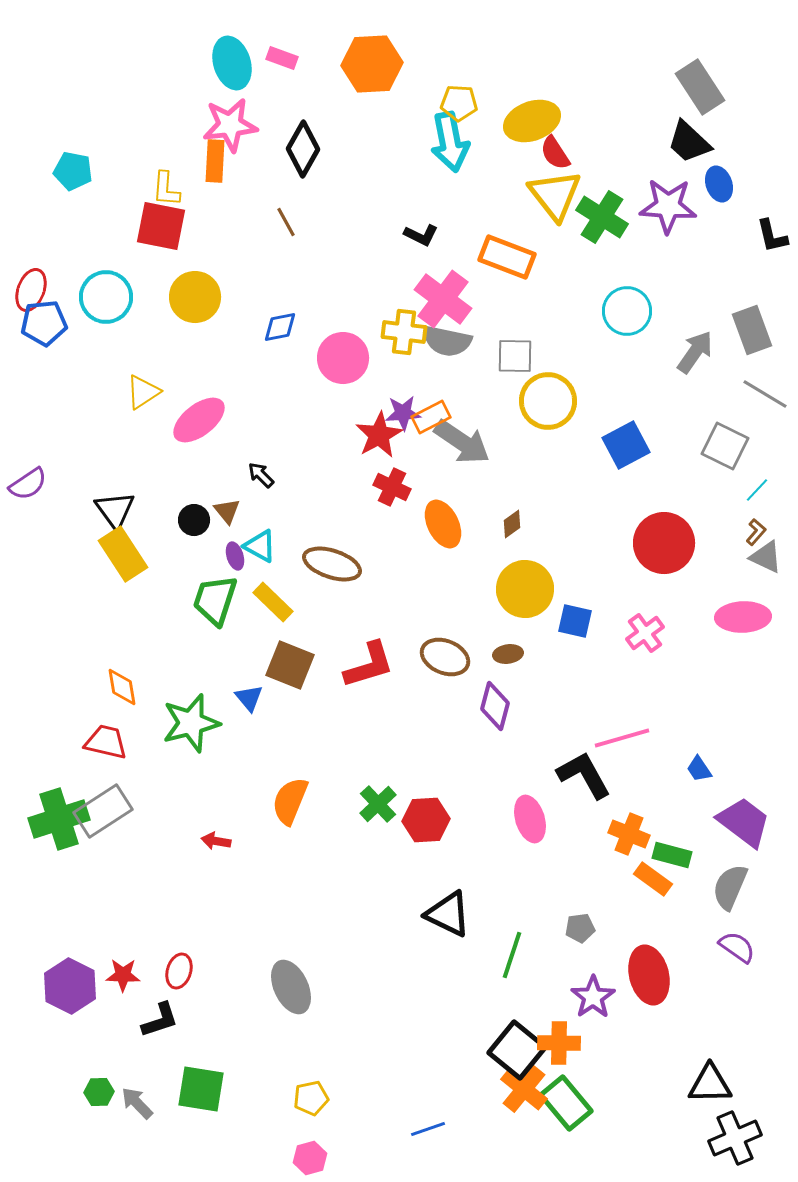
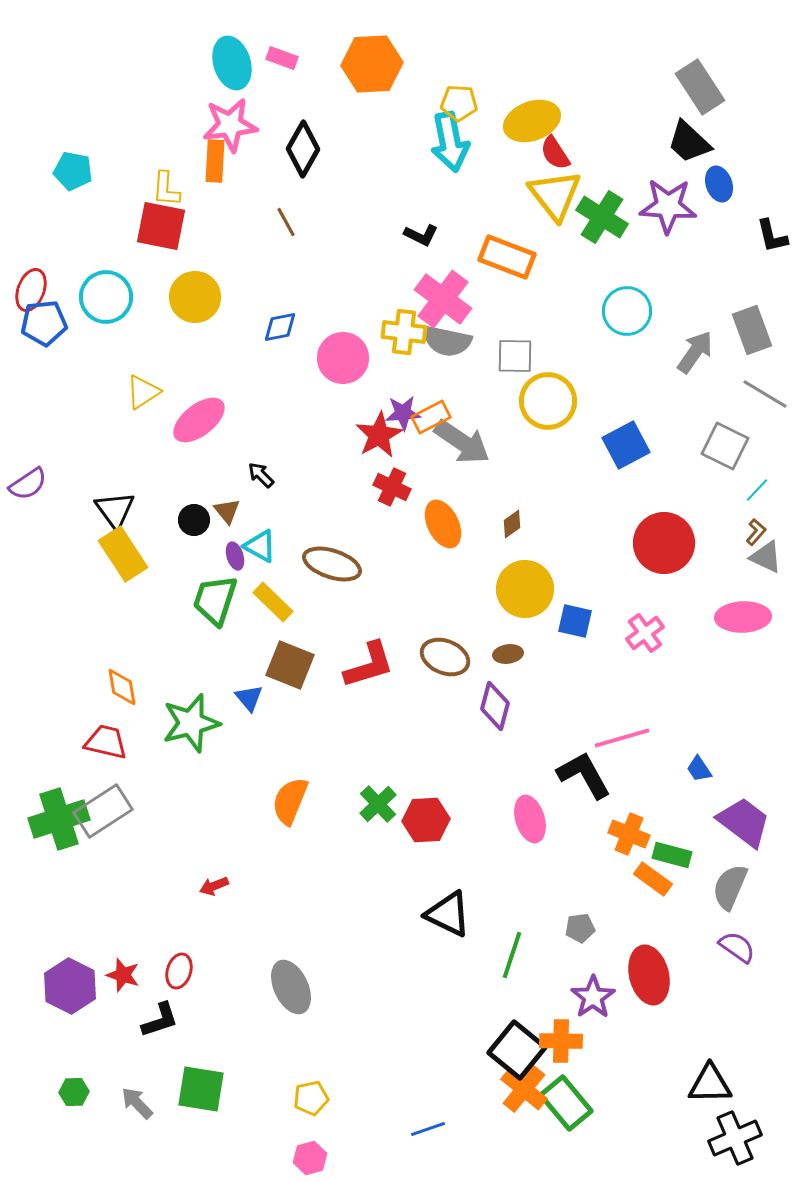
red arrow at (216, 841): moved 2 px left, 45 px down; rotated 32 degrees counterclockwise
red star at (123, 975): rotated 16 degrees clockwise
orange cross at (559, 1043): moved 2 px right, 2 px up
green hexagon at (99, 1092): moved 25 px left
